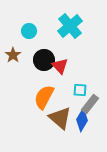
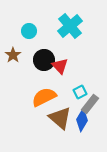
cyan square: moved 2 px down; rotated 32 degrees counterclockwise
orange semicircle: rotated 35 degrees clockwise
